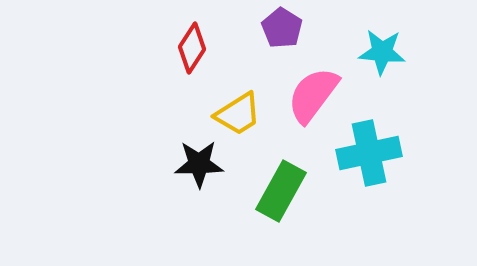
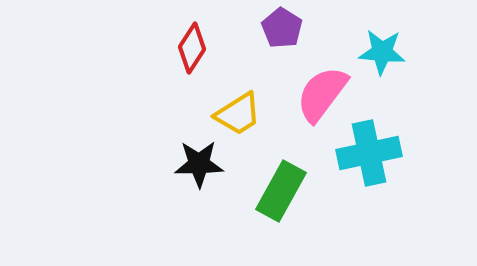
pink semicircle: moved 9 px right, 1 px up
